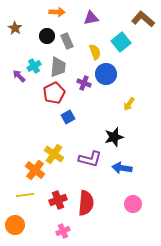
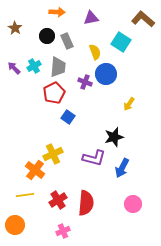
cyan square: rotated 18 degrees counterclockwise
purple arrow: moved 5 px left, 8 px up
purple cross: moved 1 px right, 1 px up
blue square: rotated 24 degrees counterclockwise
yellow cross: moved 1 px left; rotated 30 degrees clockwise
purple L-shape: moved 4 px right, 1 px up
blue arrow: rotated 72 degrees counterclockwise
red cross: rotated 12 degrees counterclockwise
